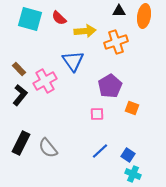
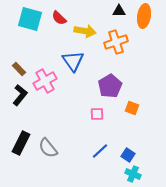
yellow arrow: rotated 15 degrees clockwise
